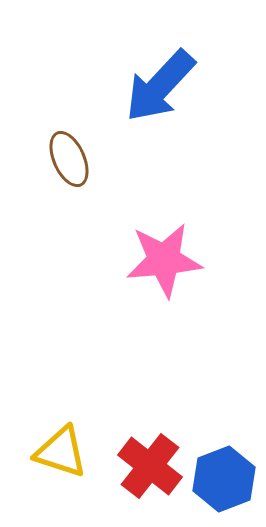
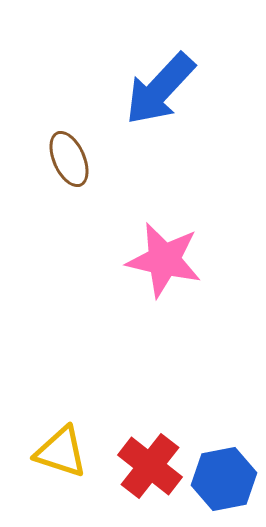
blue arrow: moved 3 px down
pink star: rotated 18 degrees clockwise
blue hexagon: rotated 10 degrees clockwise
